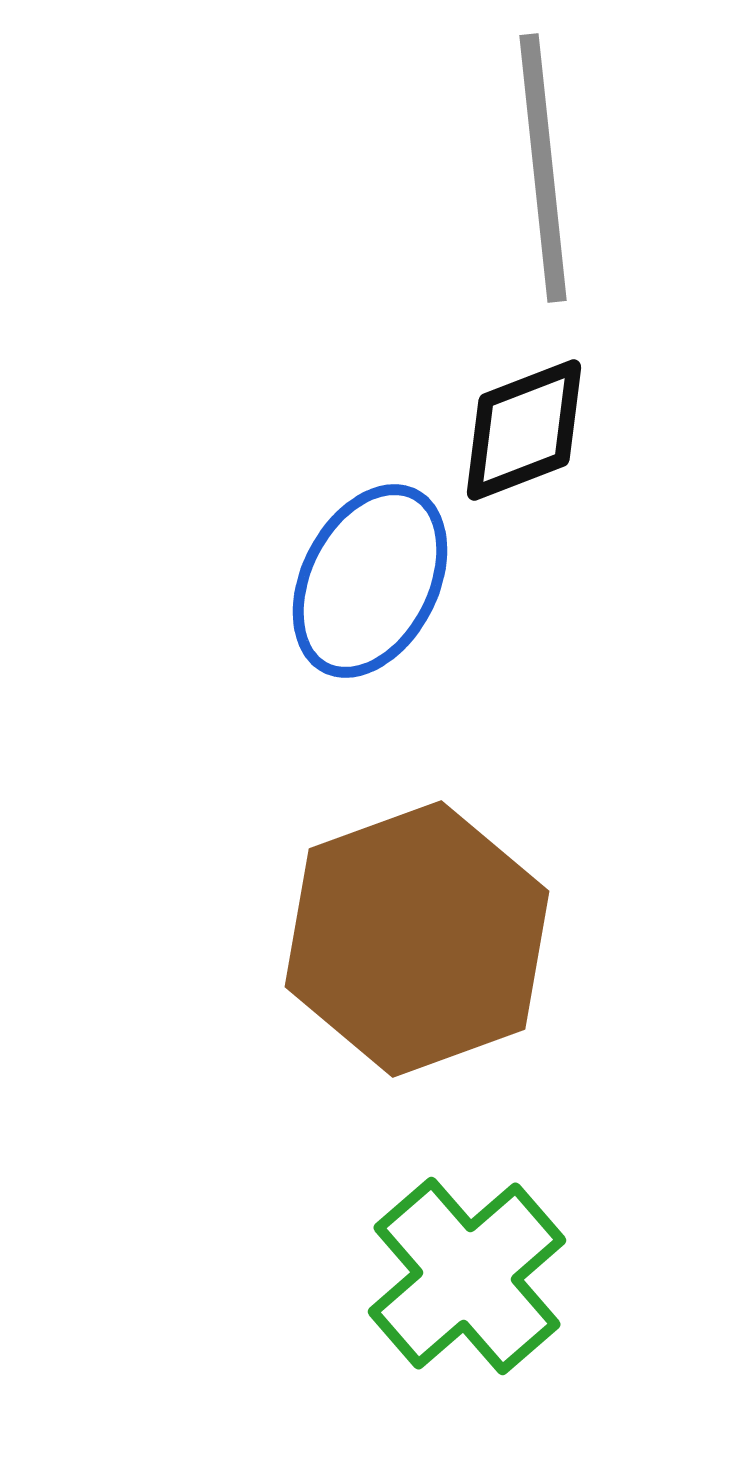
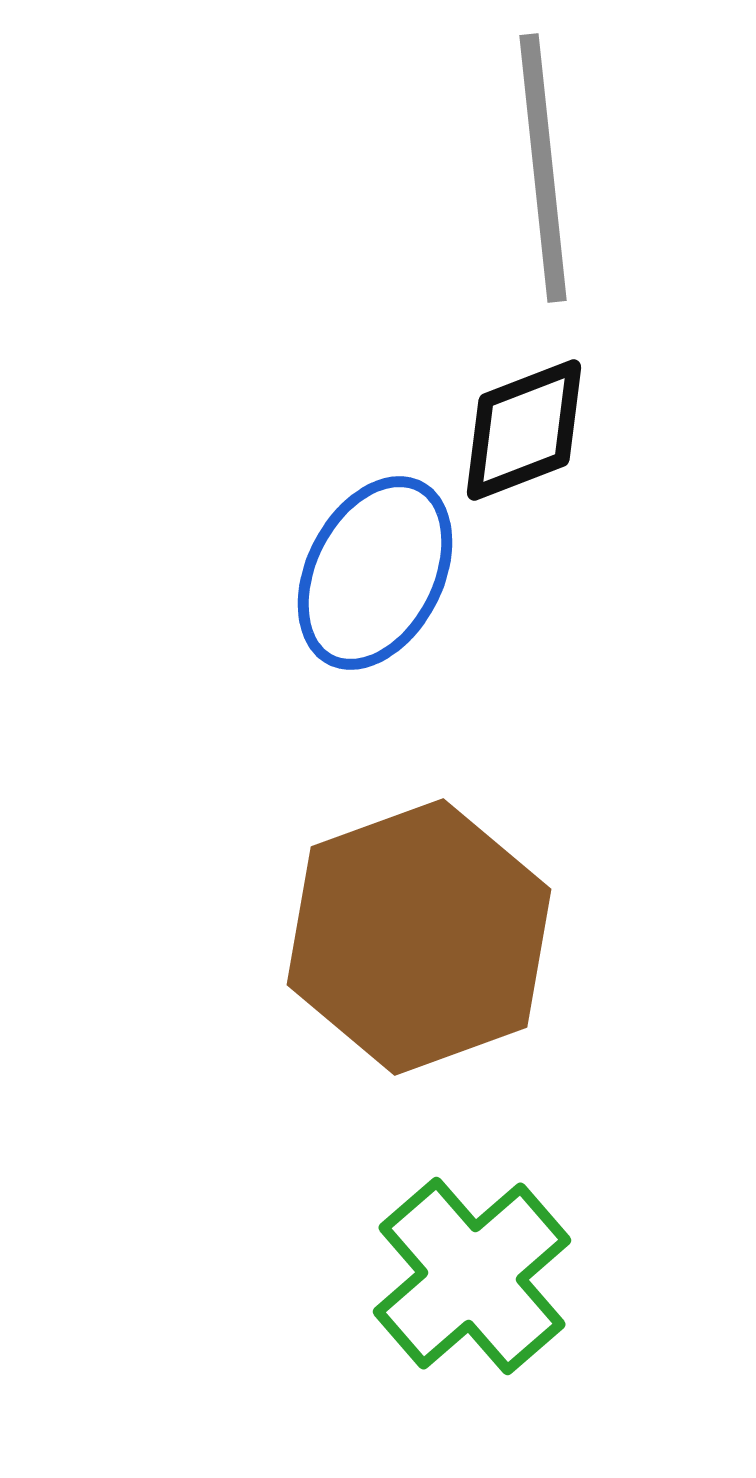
blue ellipse: moved 5 px right, 8 px up
brown hexagon: moved 2 px right, 2 px up
green cross: moved 5 px right
